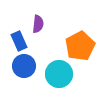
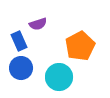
purple semicircle: rotated 66 degrees clockwise
blue circle: moved 3 px left, 2 px down
cyan circle: moved 3 px down
